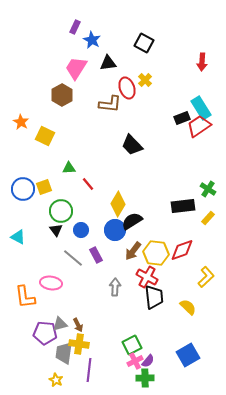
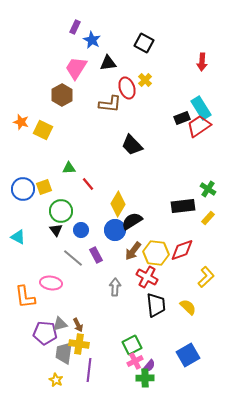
orange star at (21, 122): rotated 14 degrees counterclockwise
yellow square at (45, 136): moved 2 px left, 6 px up
black trapezoid at (154, 297): moved 2 px right, 8 px down
purple semicircle at (148, 361): moved 1 px right, 5 px down
